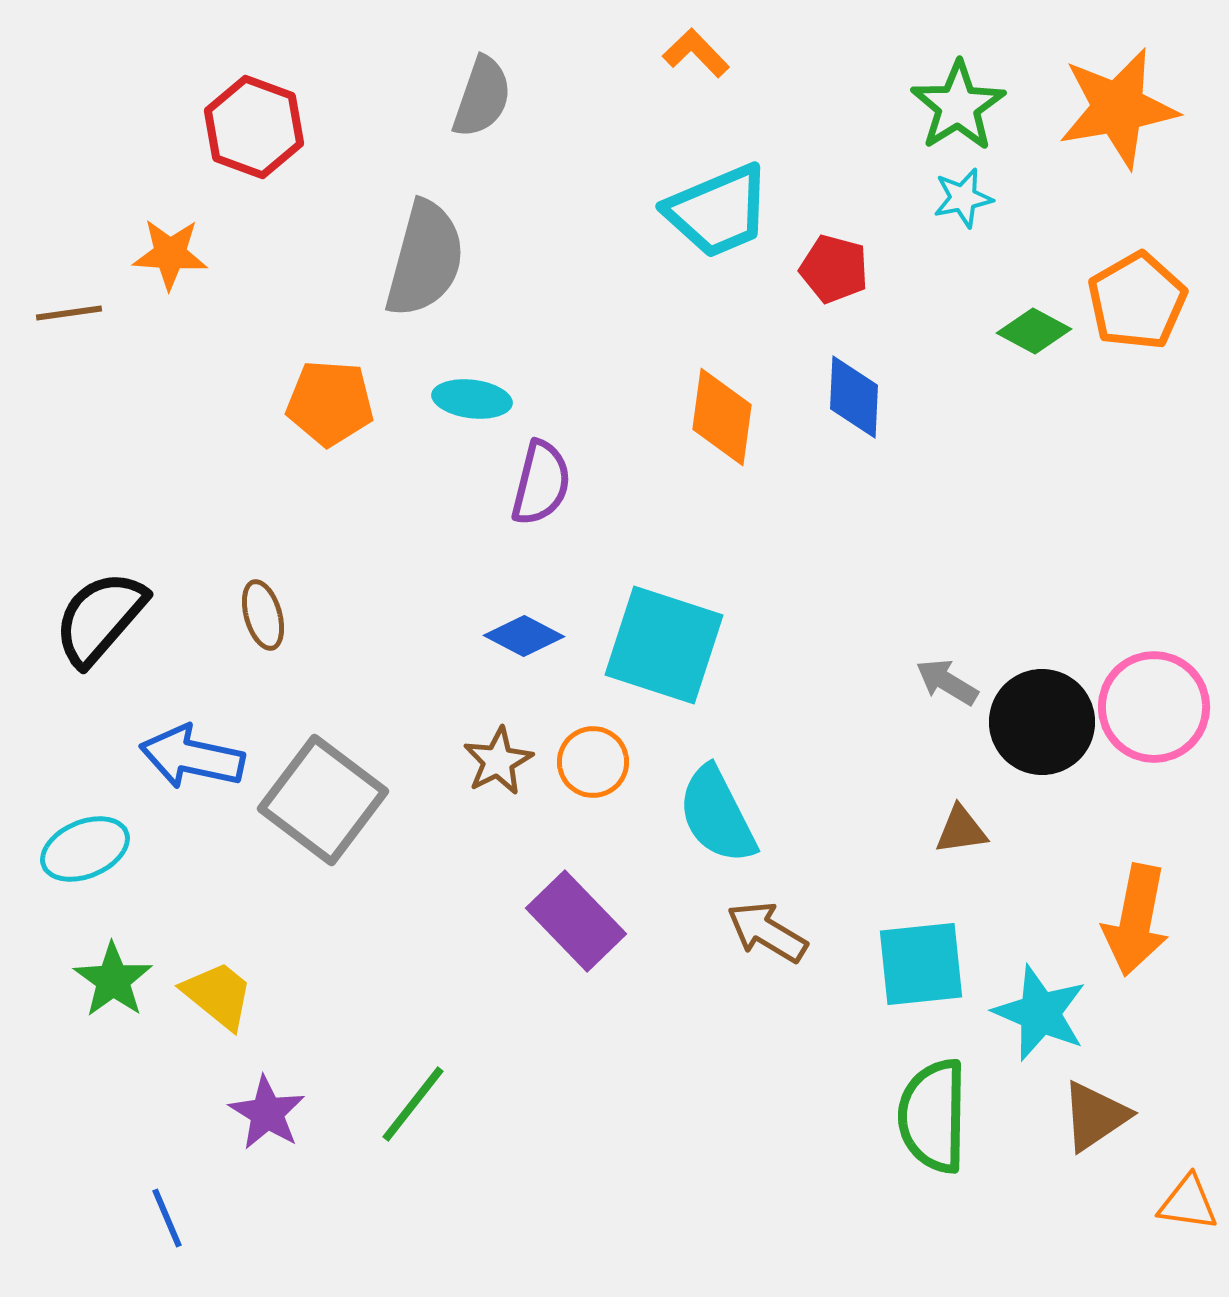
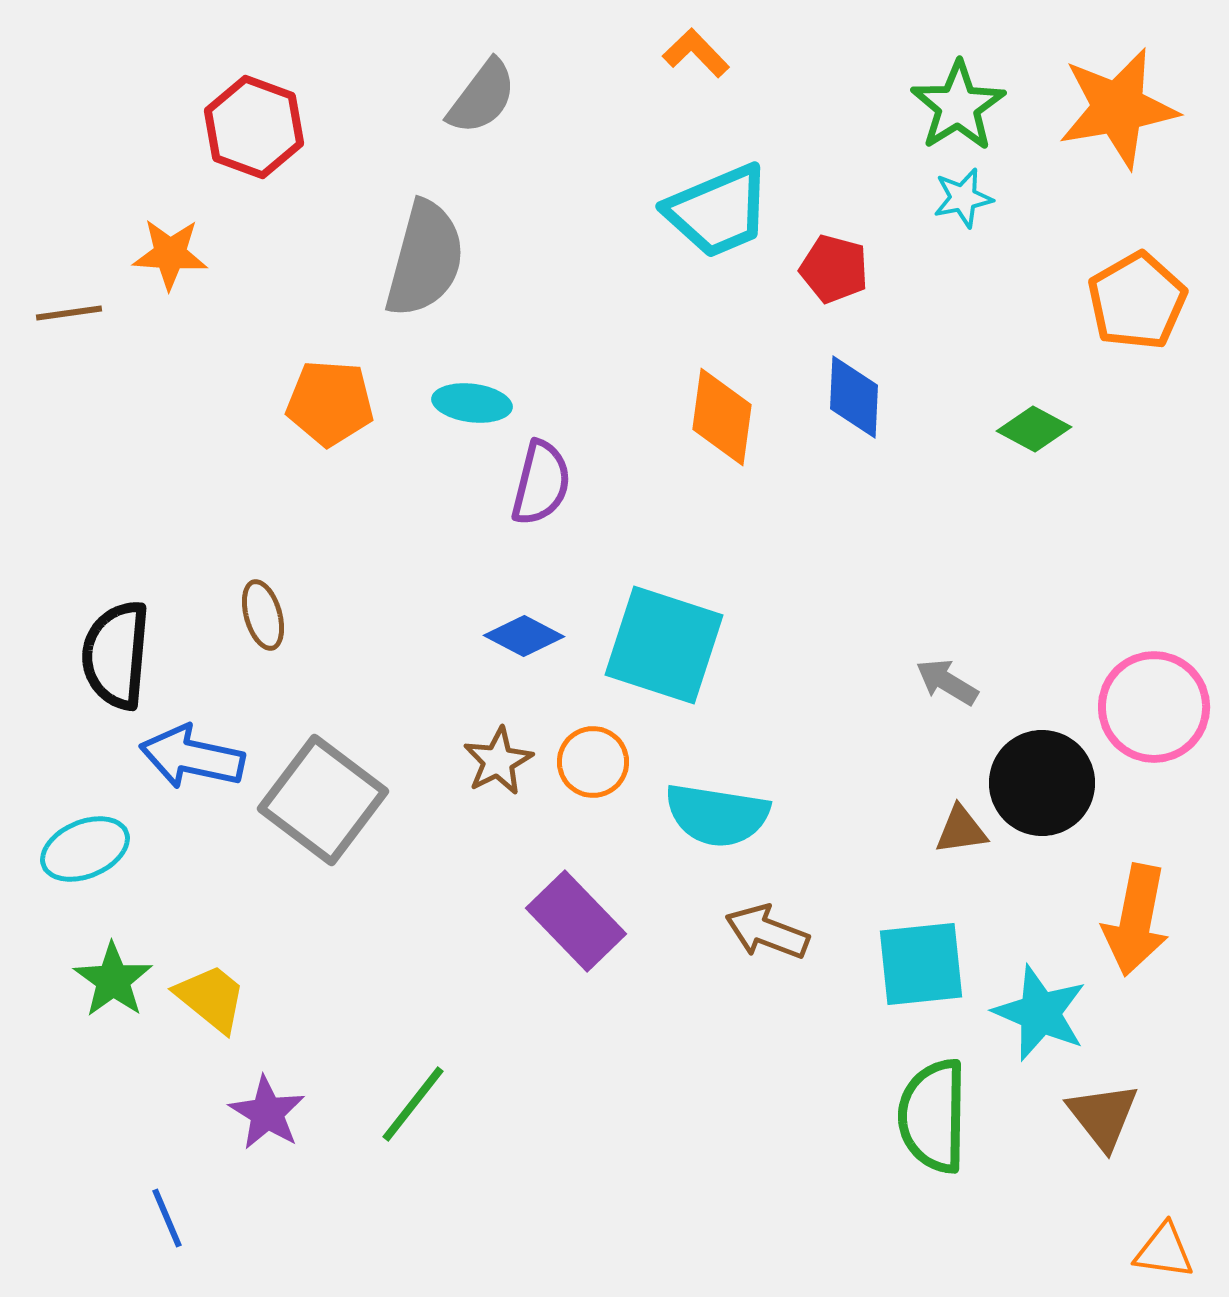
gray semicircle at (482, 97): rotated 18 degrees clockwise
green diamond at (1034, 331): moved 98 px down
cyan ellipse at (472, 399): moved 4 px down
black semicircle at (100, 618): moved 16 px right, 37 px down; rotated 36 degrees counterclockwise
black circle at (1042, 722): moved 61 px down
cyan semicircle at (717, 815): rotated 54 degrees counterclockwise
brown arrow at (767, 932): rotated 10 degrees counterclockwise
yellow trapezoid at (218, 995): moved 7 px left, 3 px down
brown triangle at (1095, 1116): moved 8 px right; rotated 34 degrees counterclockwise
orange triangle at (1188, 1203): moved 24 px left, 48 px down
